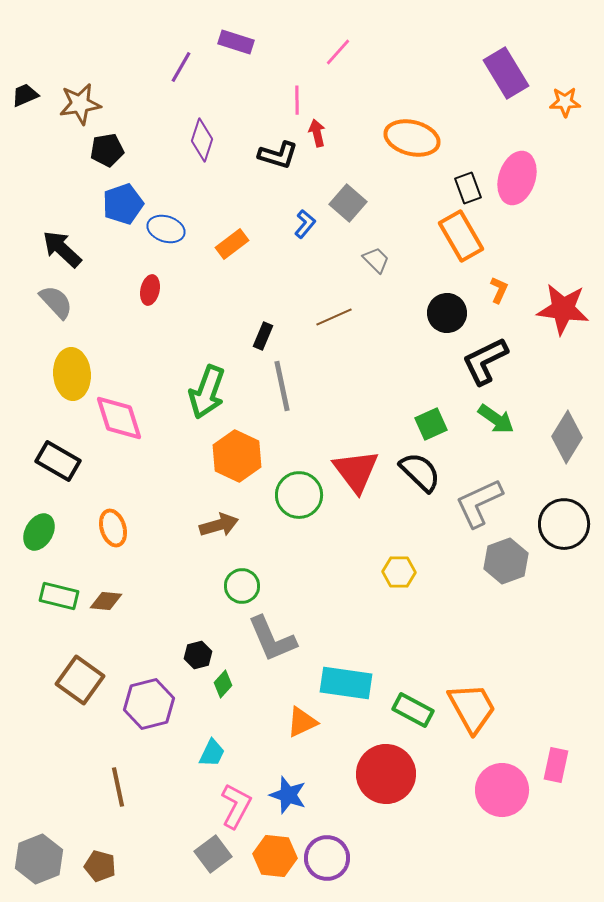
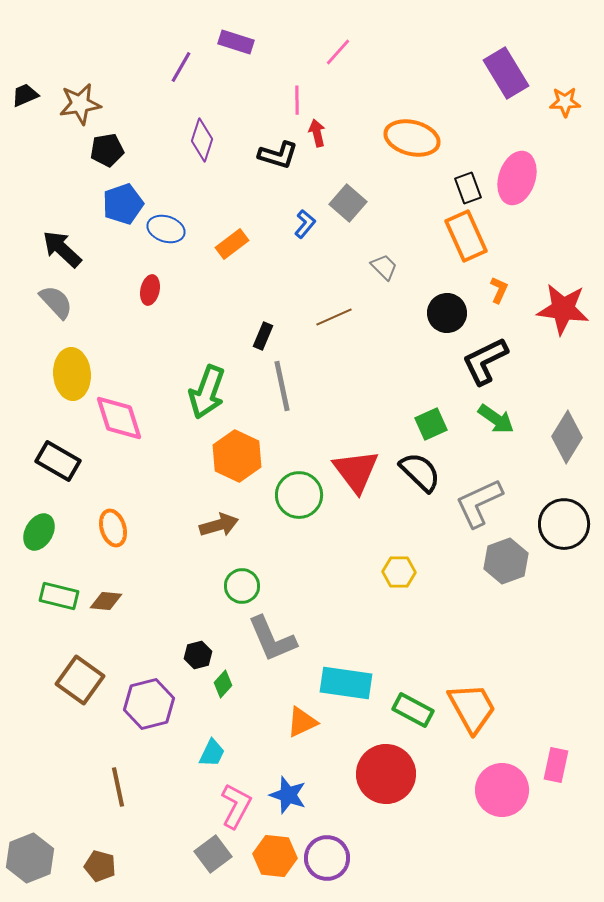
orange rectangle at (461, 236): moved 5 px right; rotated 6 degrees clockwise
gray trapezoid at (376, 260): moved 8 px right, 7 px down
gray hexagon at (39, 859): moved 9 px left, 1 px up
